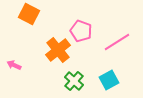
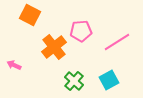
orange square: moved 1 px right, 1 px down
pink pentagon: rotated 25 degrees counterclockwise
orange cross: moved 4 px left, 3 px up
